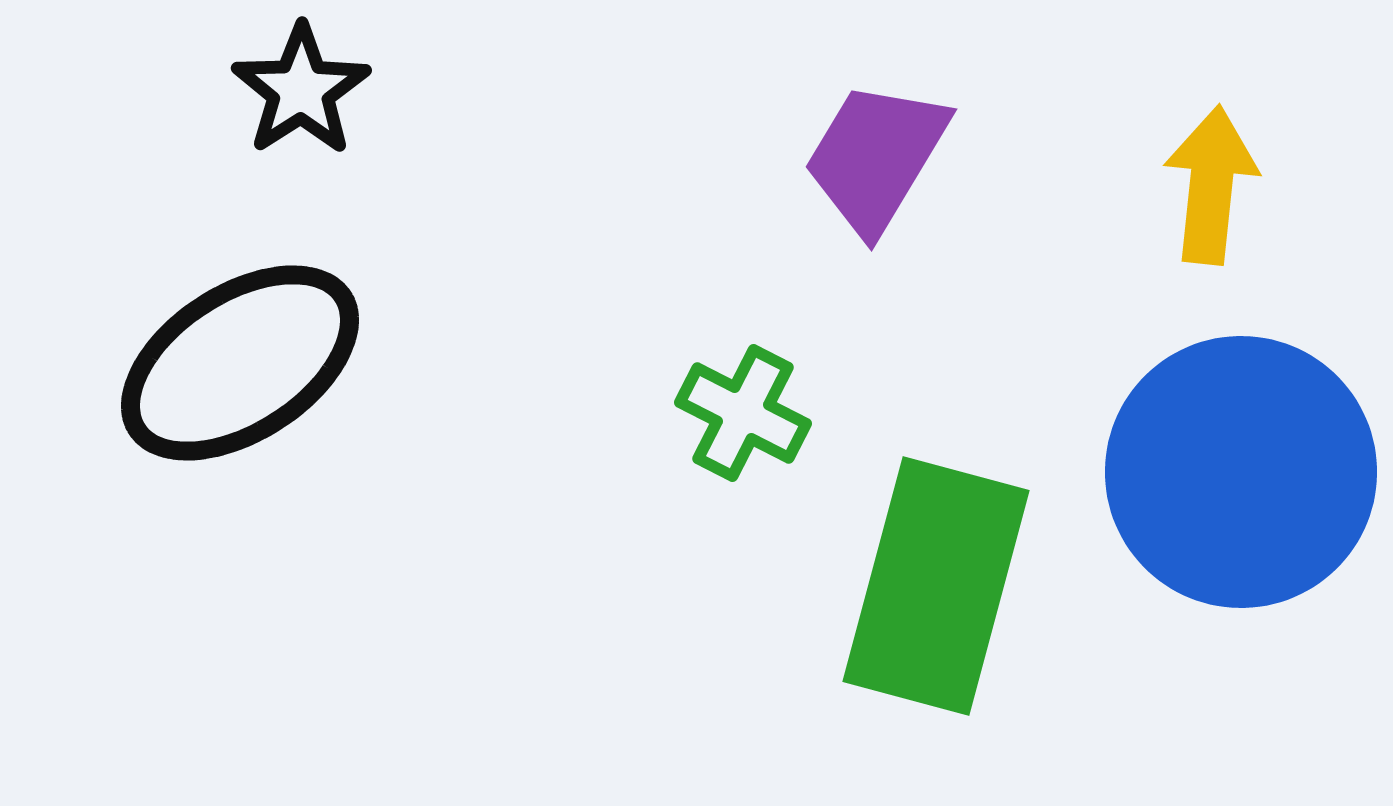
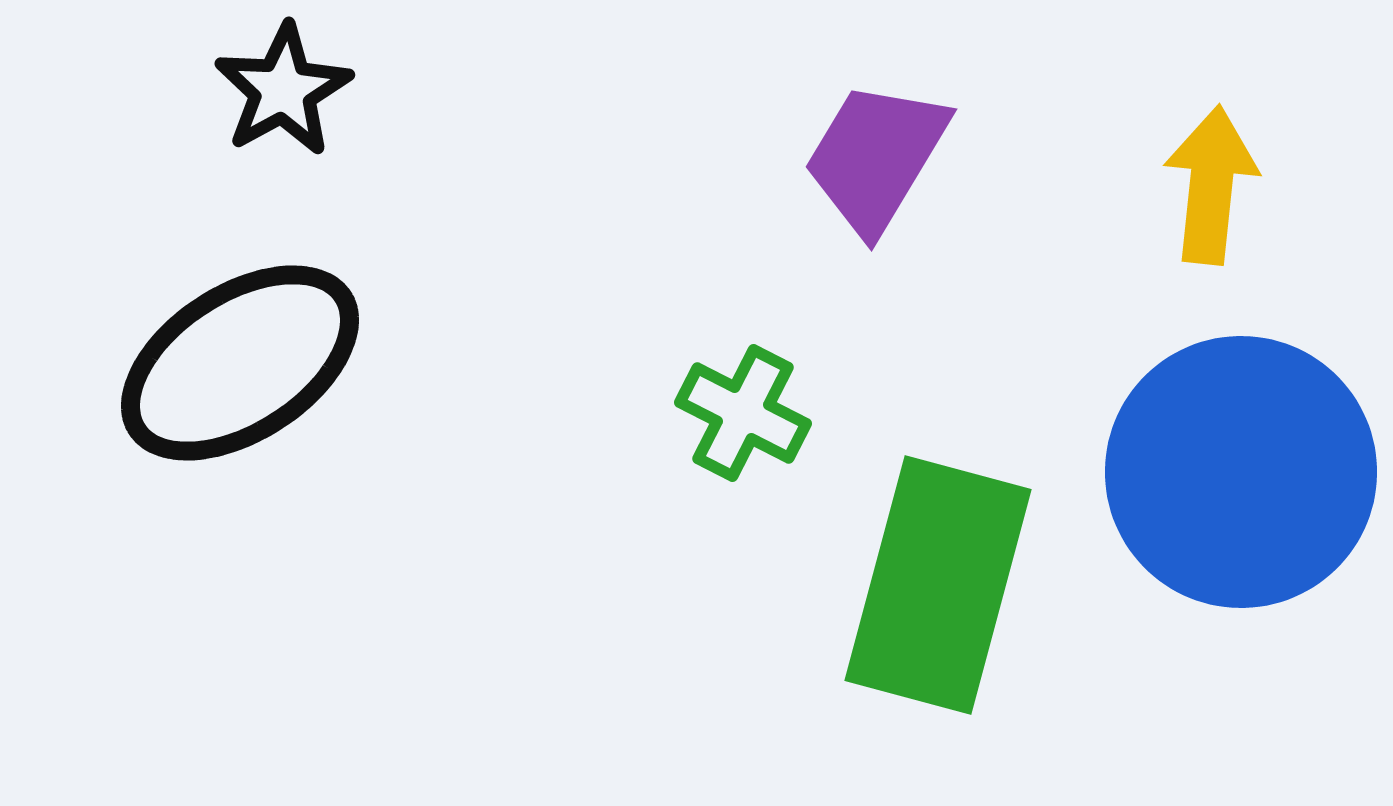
black star: moved 18 px left; rotated 4 degrees clockwise
green rectangle: moved 2 px right, 1 px up
